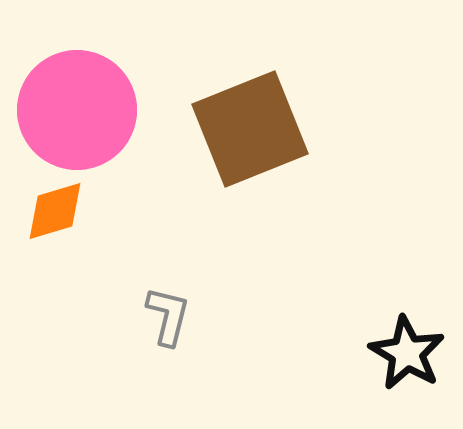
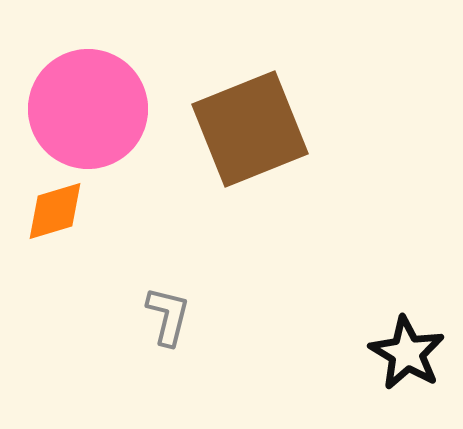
pink circle: moved 11 px right, 1 px up
